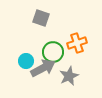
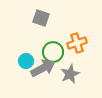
gray star: moved 1 px right, 2 px up
